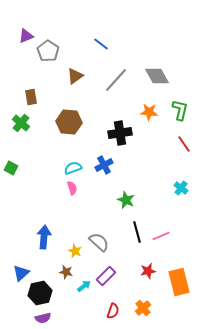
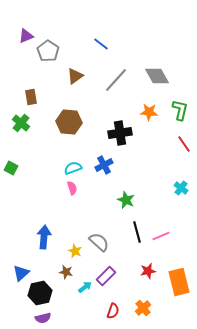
cyan arrow: moved 1 px right, 1 px down
